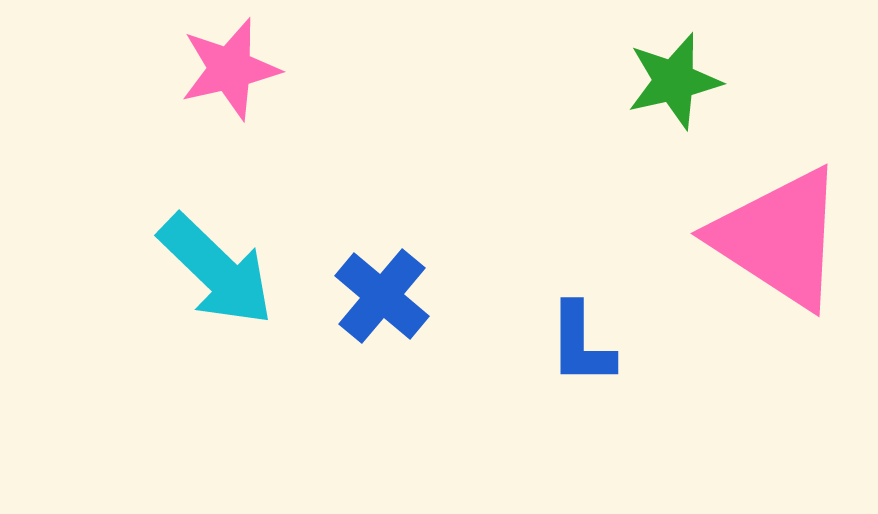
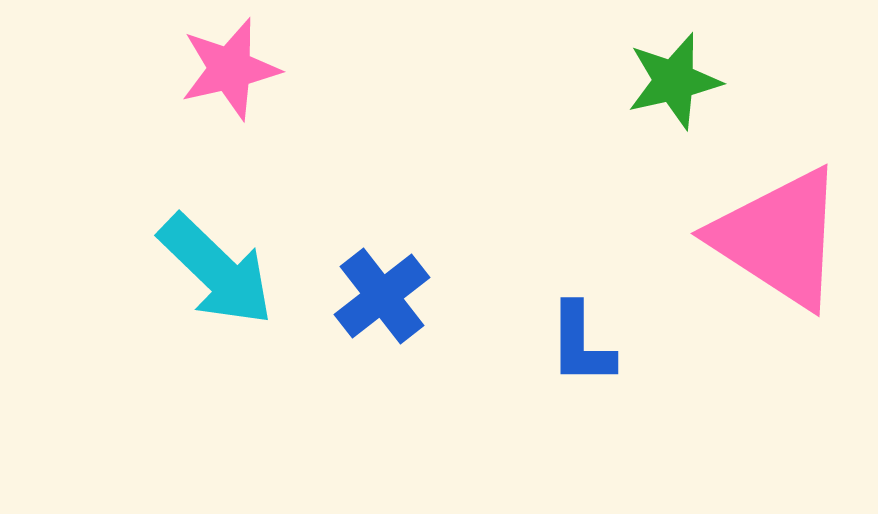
blue cross: rotated 12 degrees clockwise
